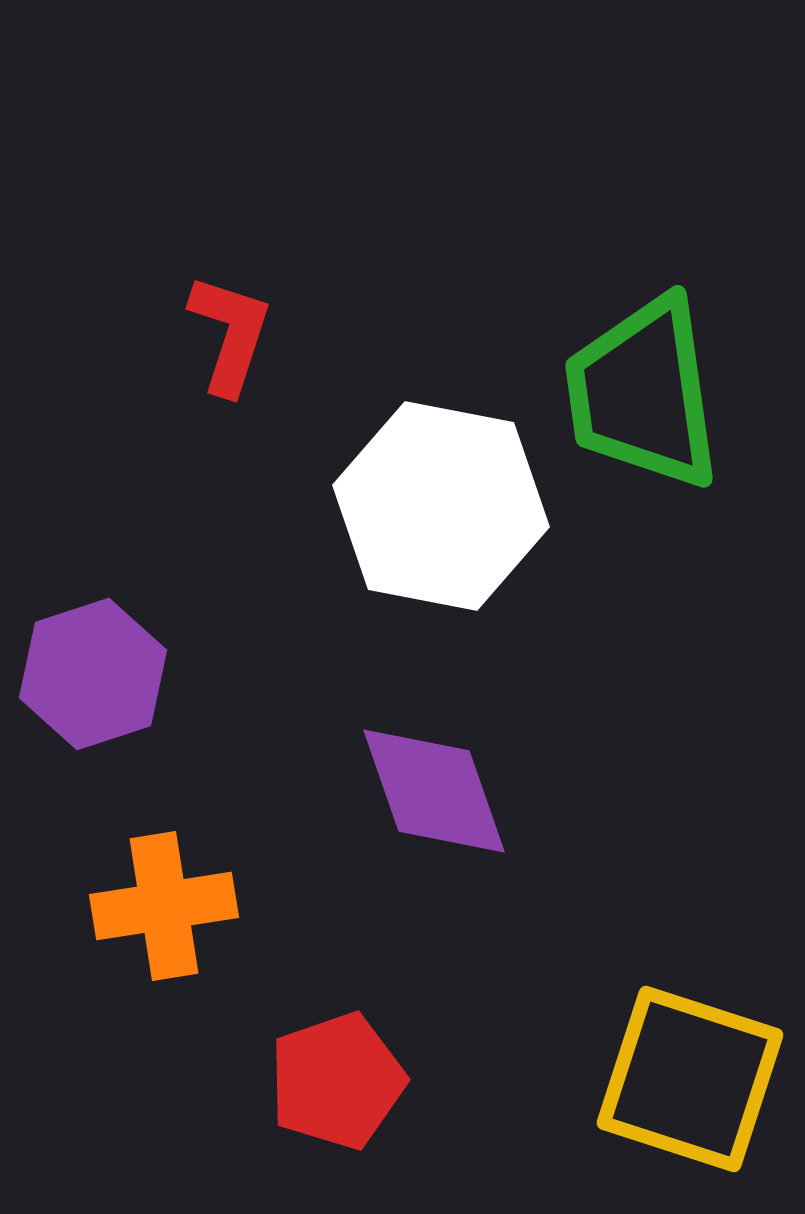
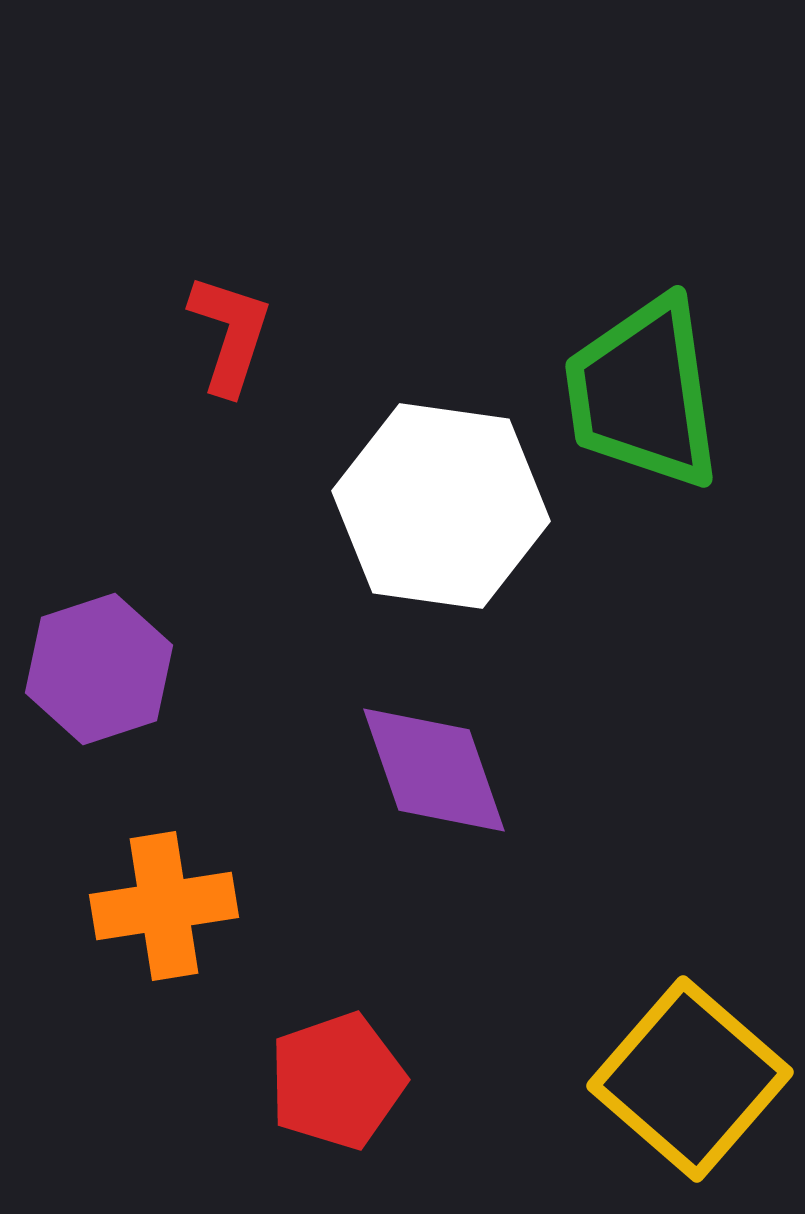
white hexagon: rotated 3 degrees counterclockwise
purple hexagon: moved 6 px right, 5 px up
purple diamond: moved 21 px up
yellow square: rotated 23 degrees clockwise
